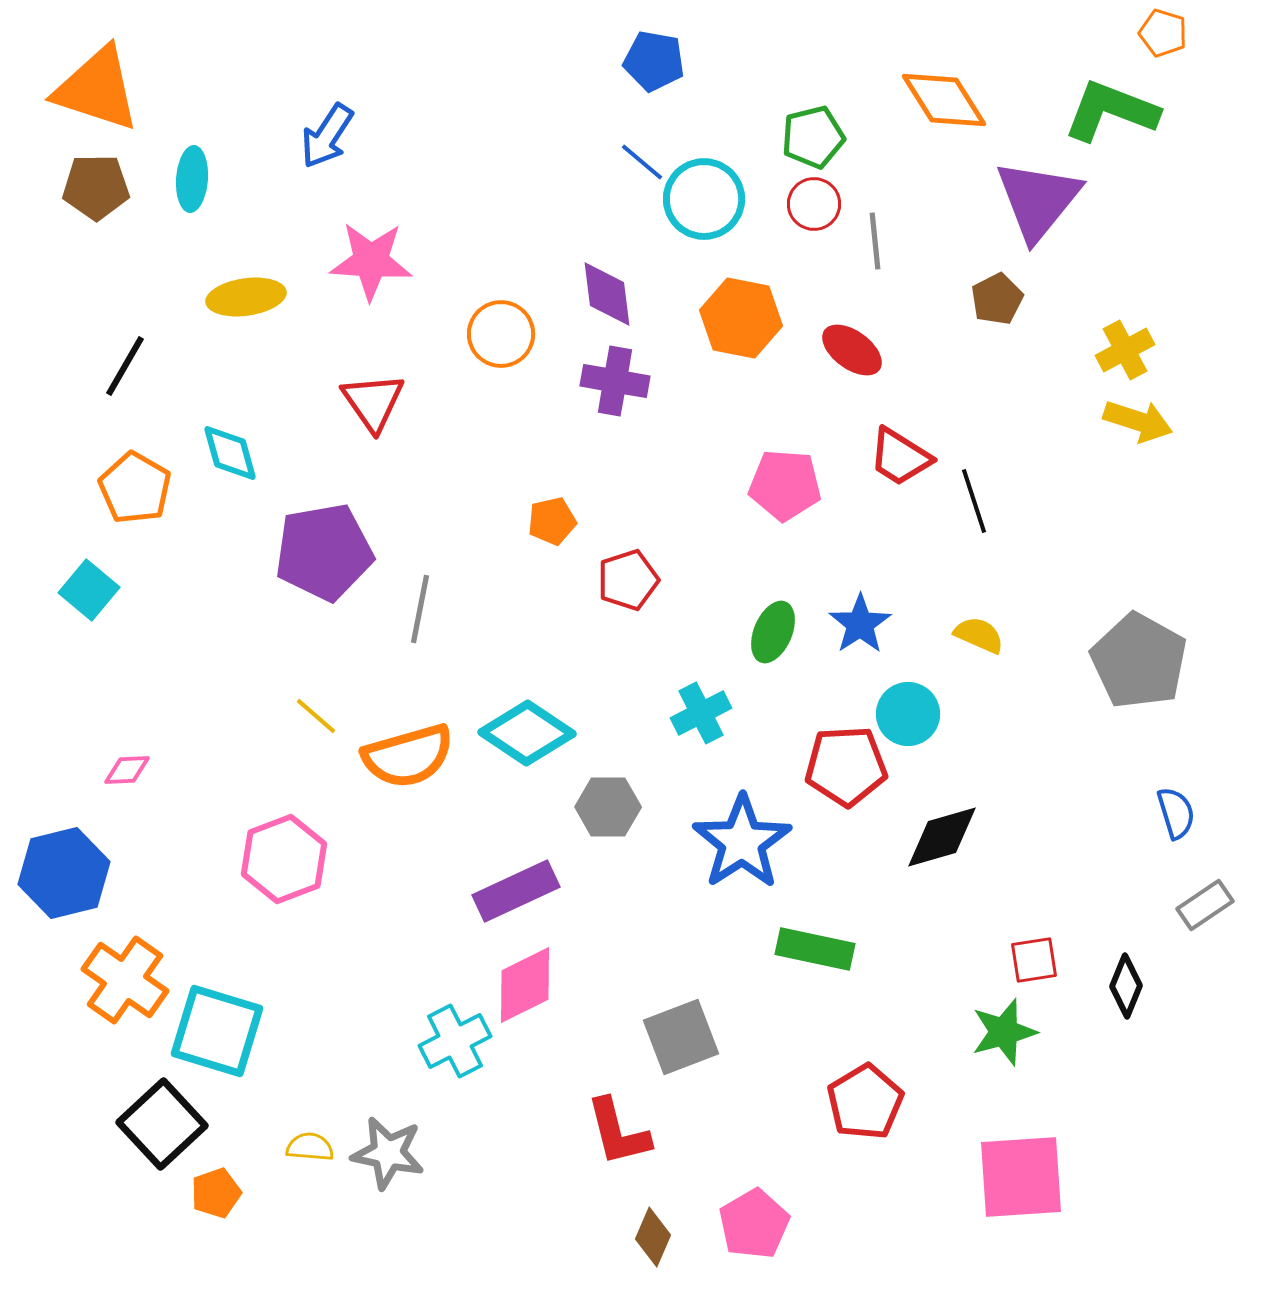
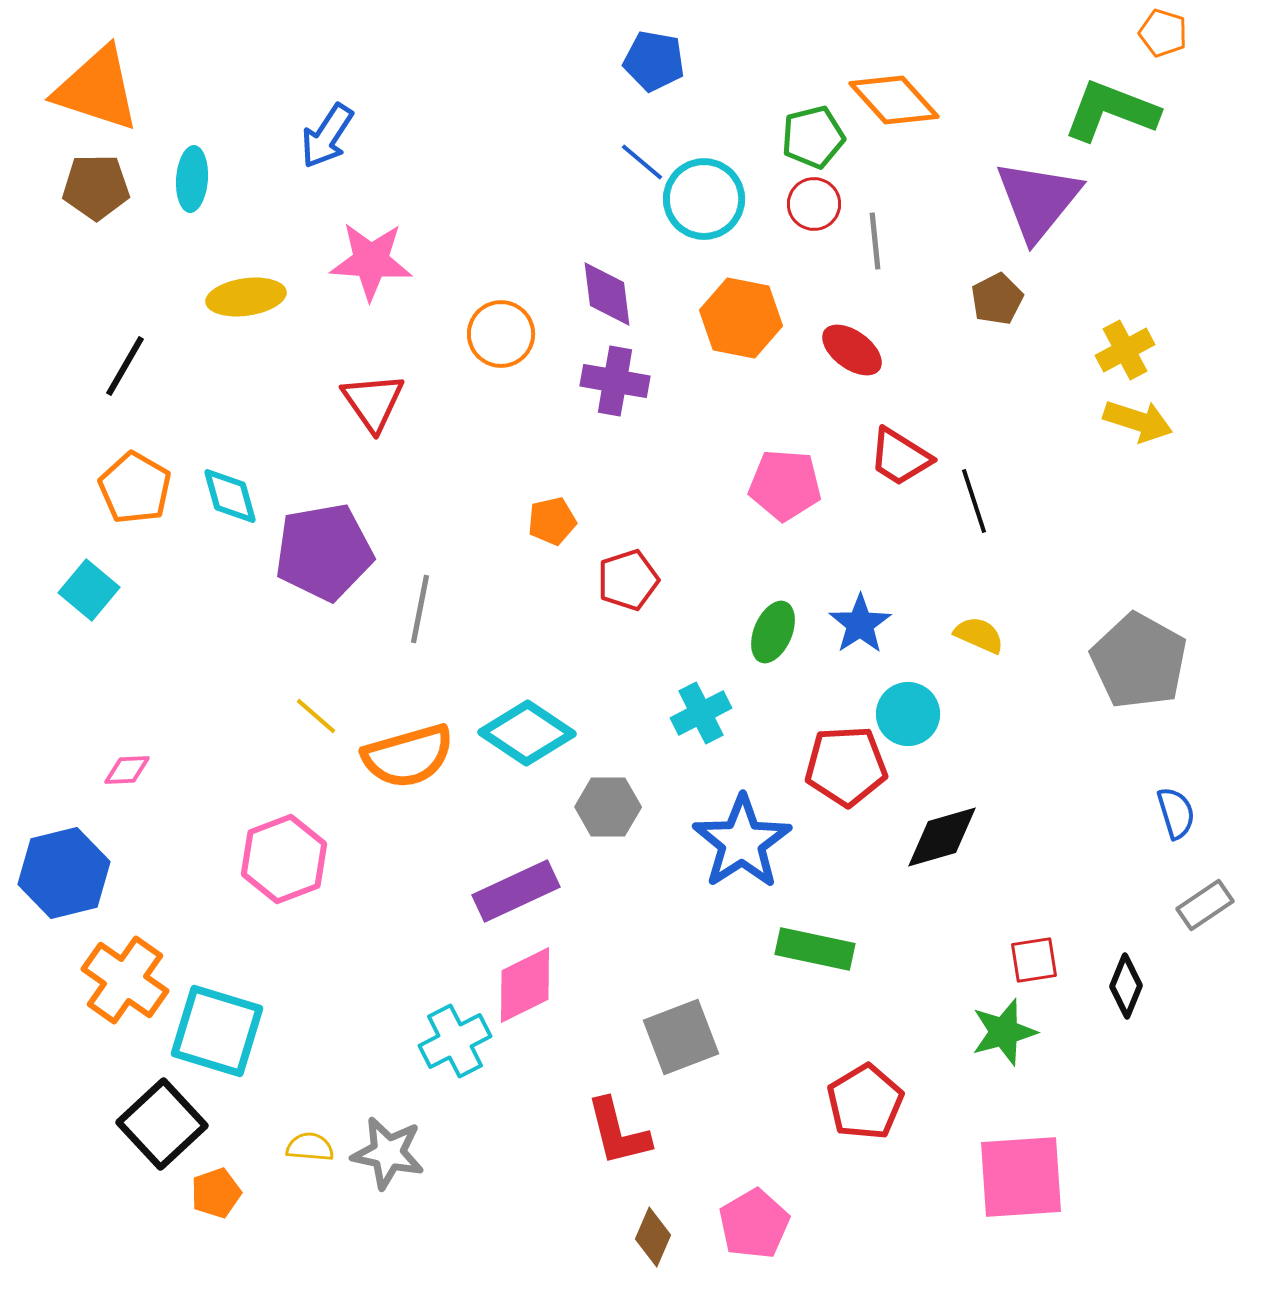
orange diamond at (944, 100): moved 50 px left; rotated 10 degrees counterclockwise
cyan diamond at (230, 453): moved 43 px down
